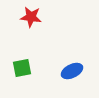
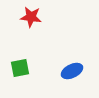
green square: moved 2 px left
